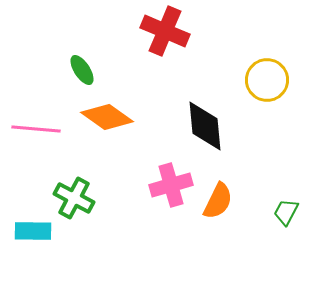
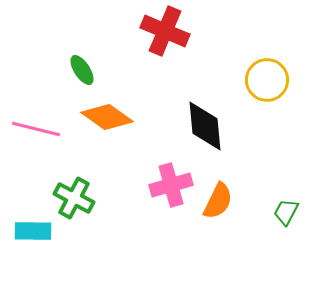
pink line: rotated 9 degrees clockwise
